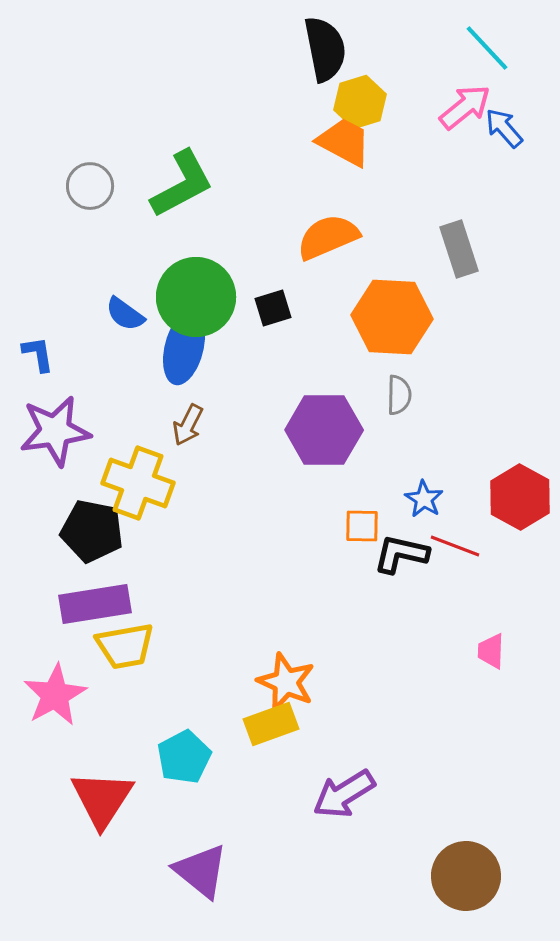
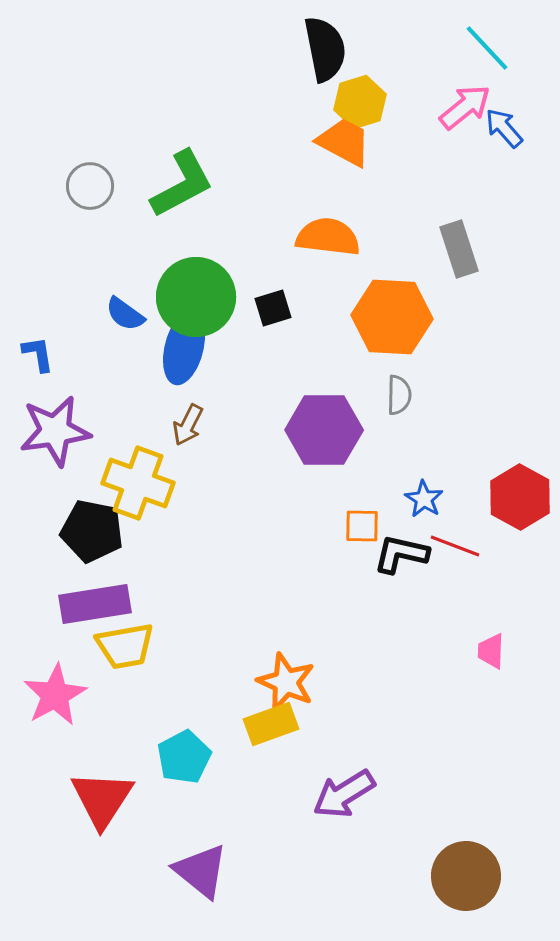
orange semicircle: rotated 30 degrees clockwise
